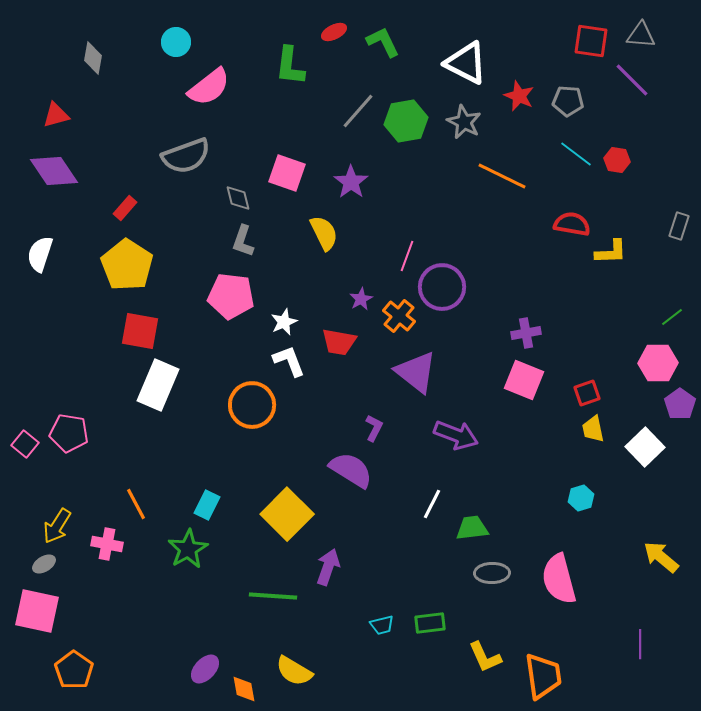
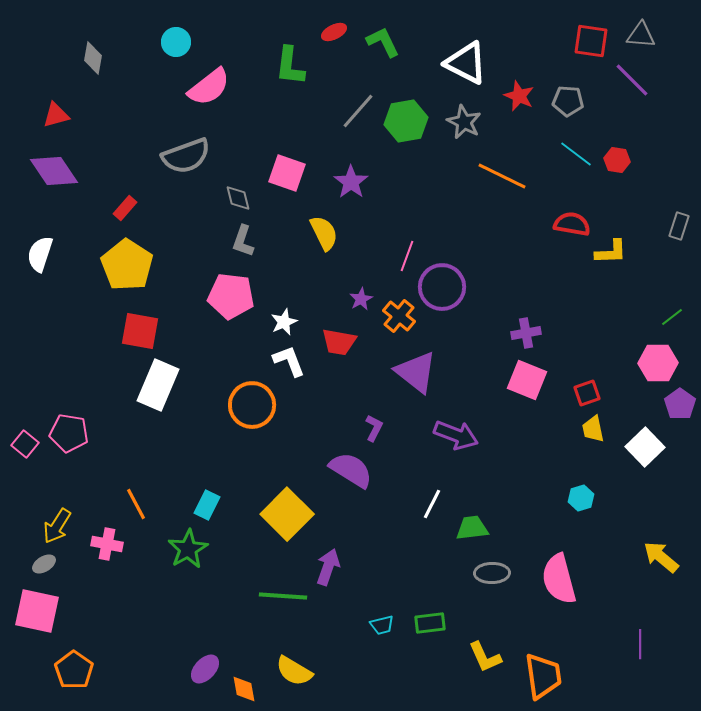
pink square at (524, 380): moved 3 px right
green line at (273, 596): moved 10 px right
